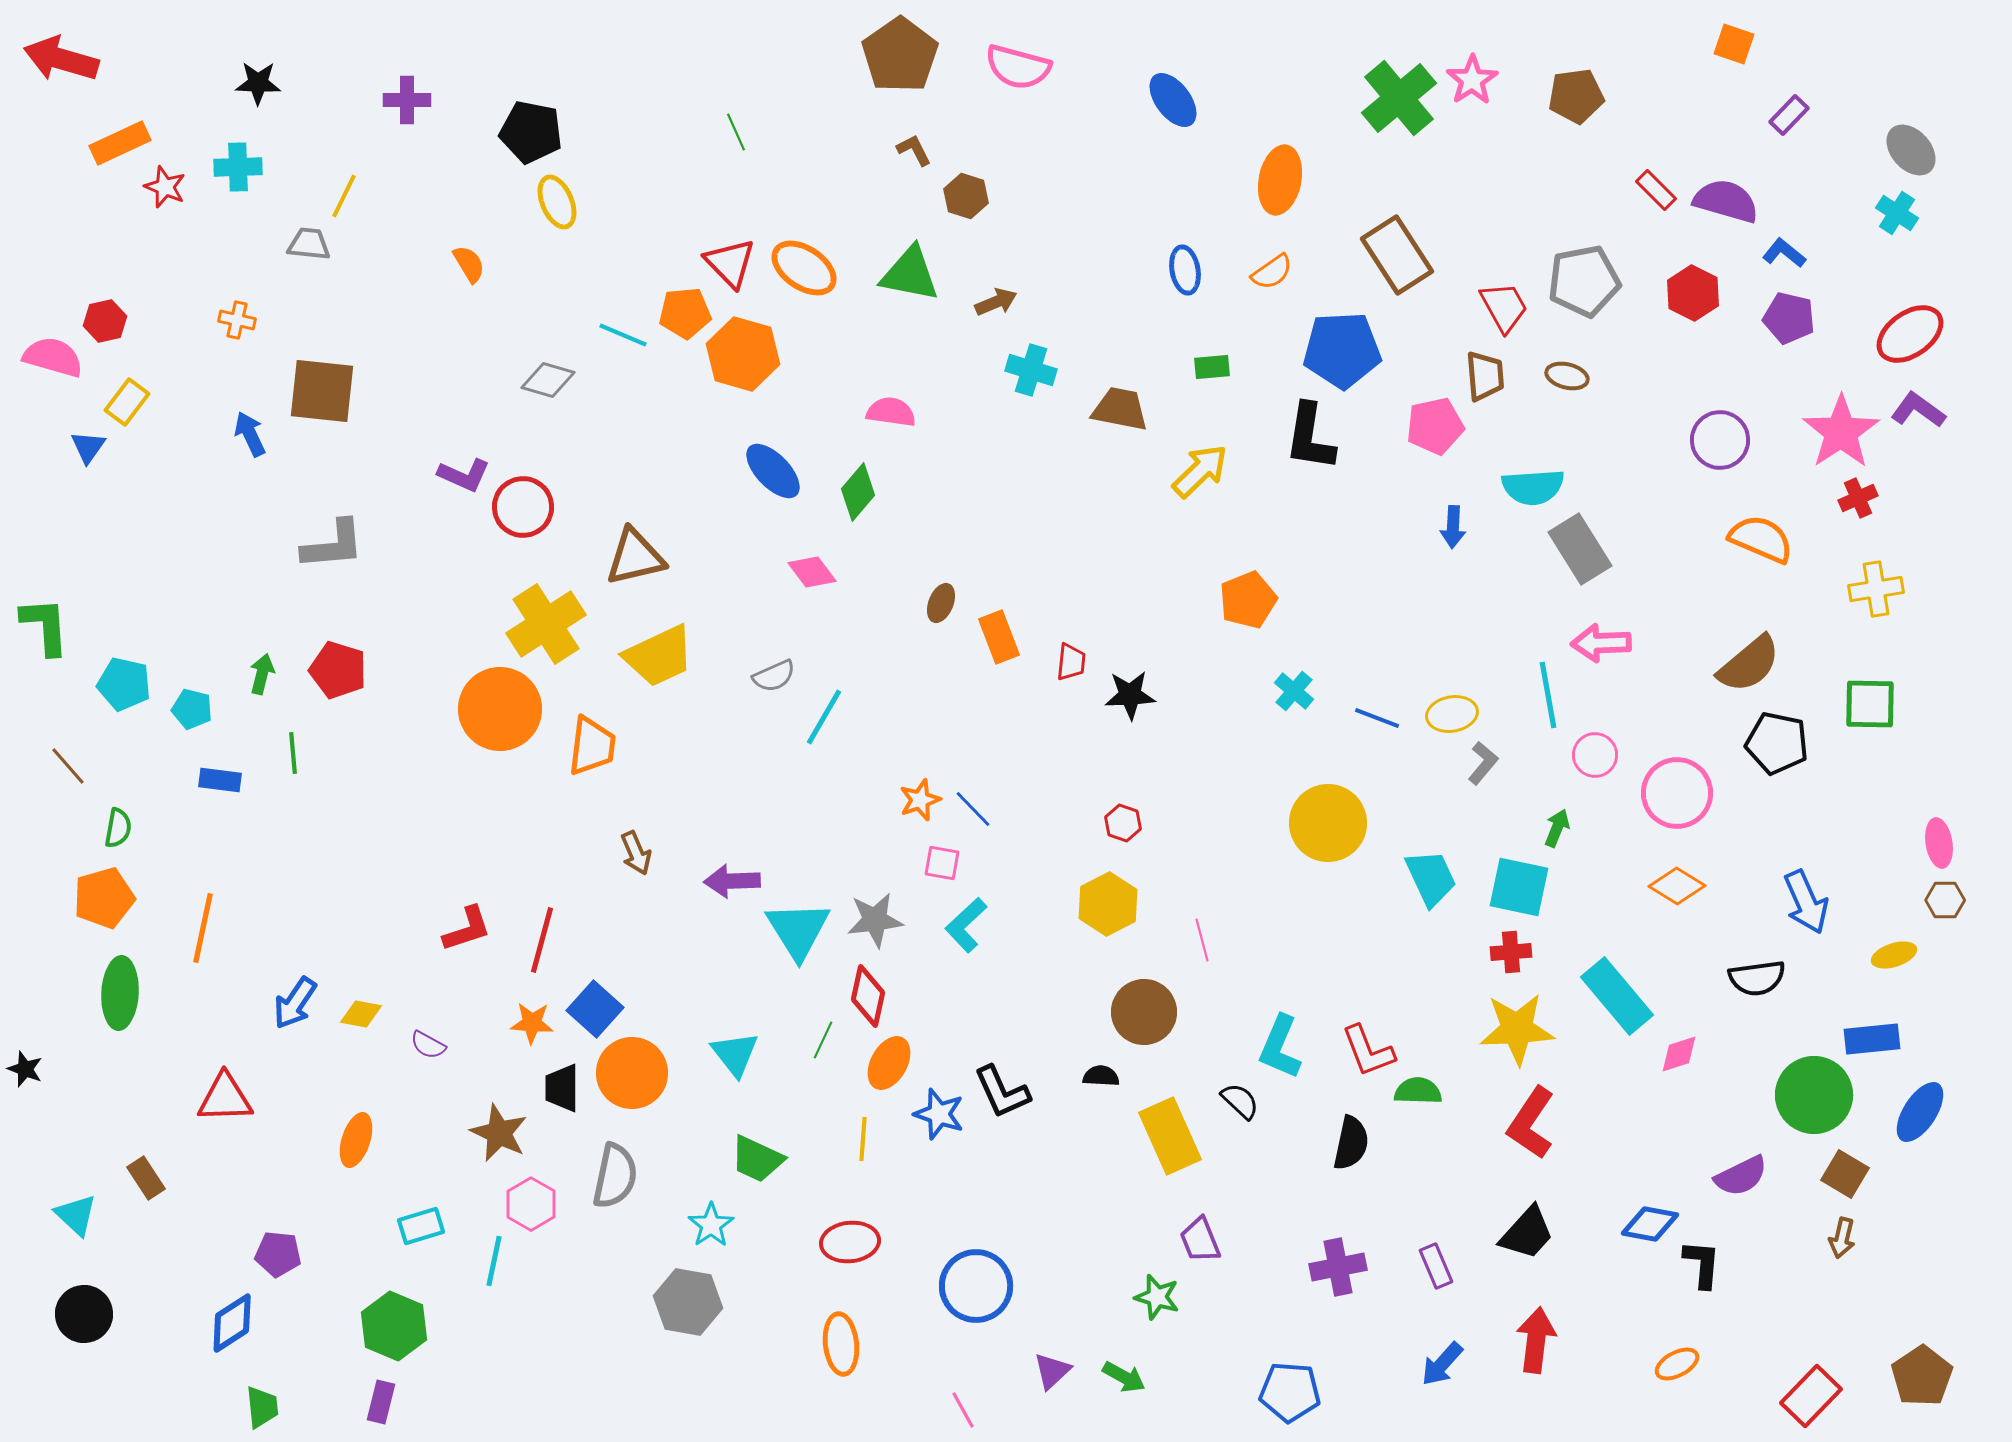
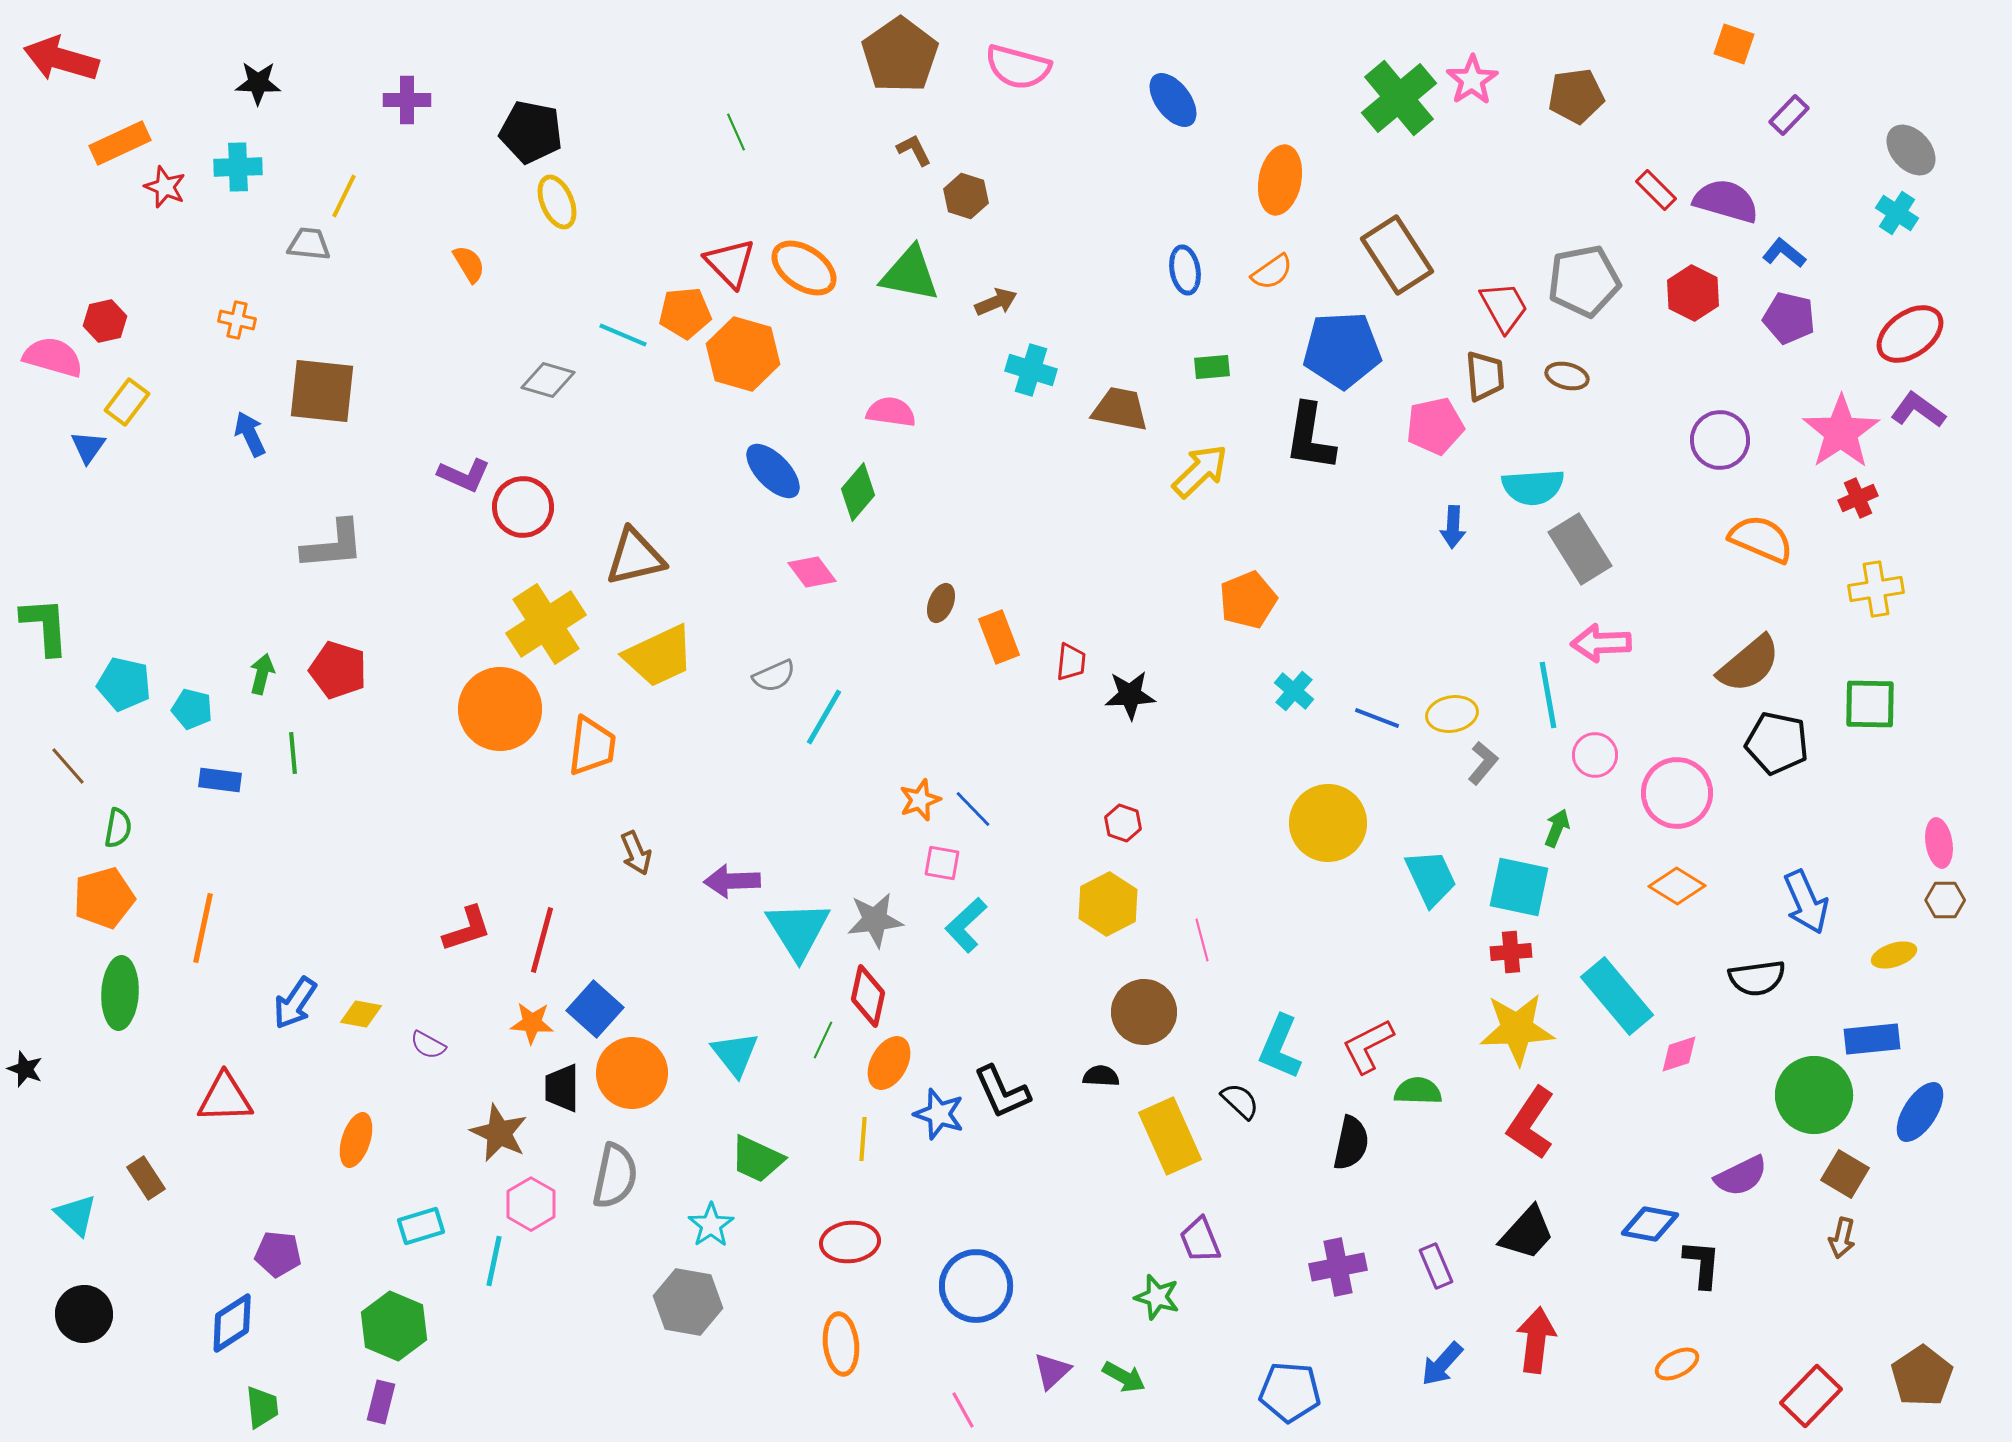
red L-shape at (1368, 1051): moved 5 px up; rotated 84 degrees clockwise
